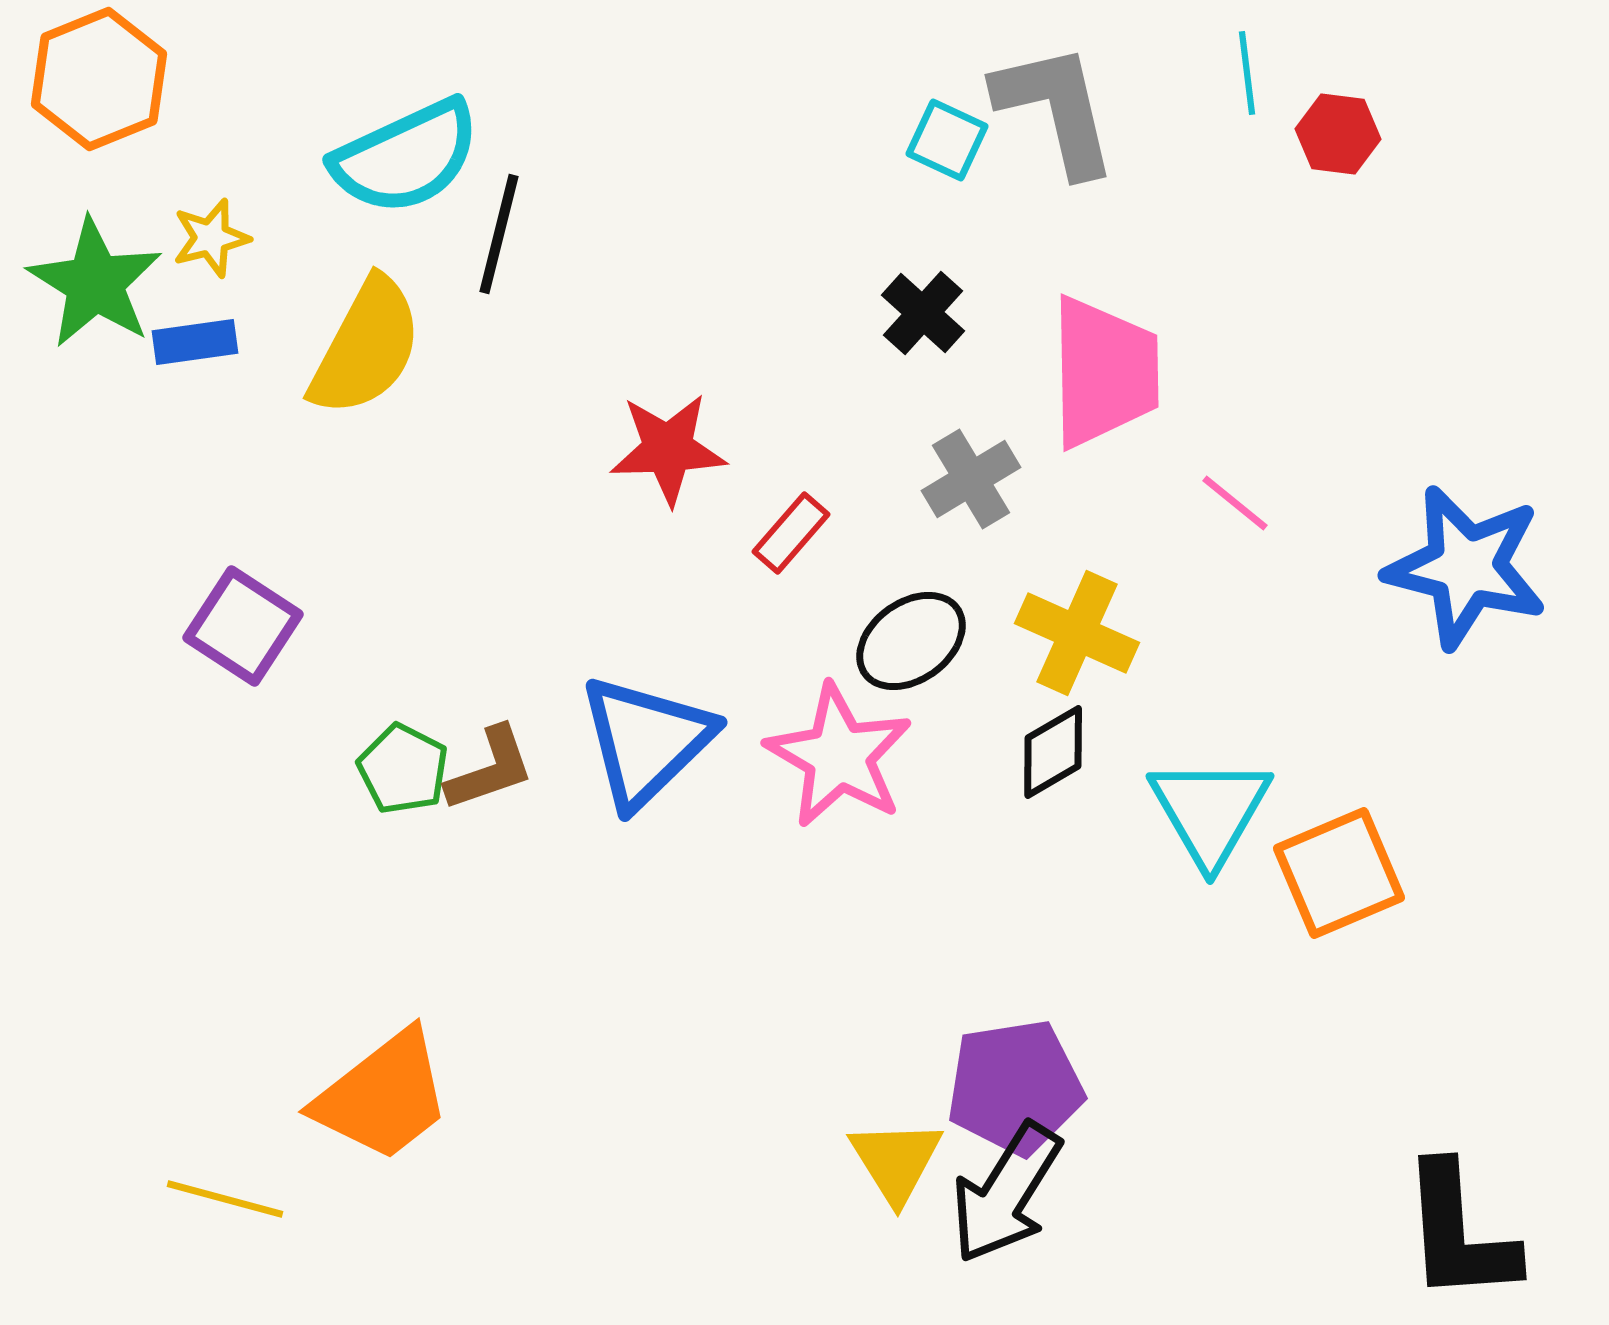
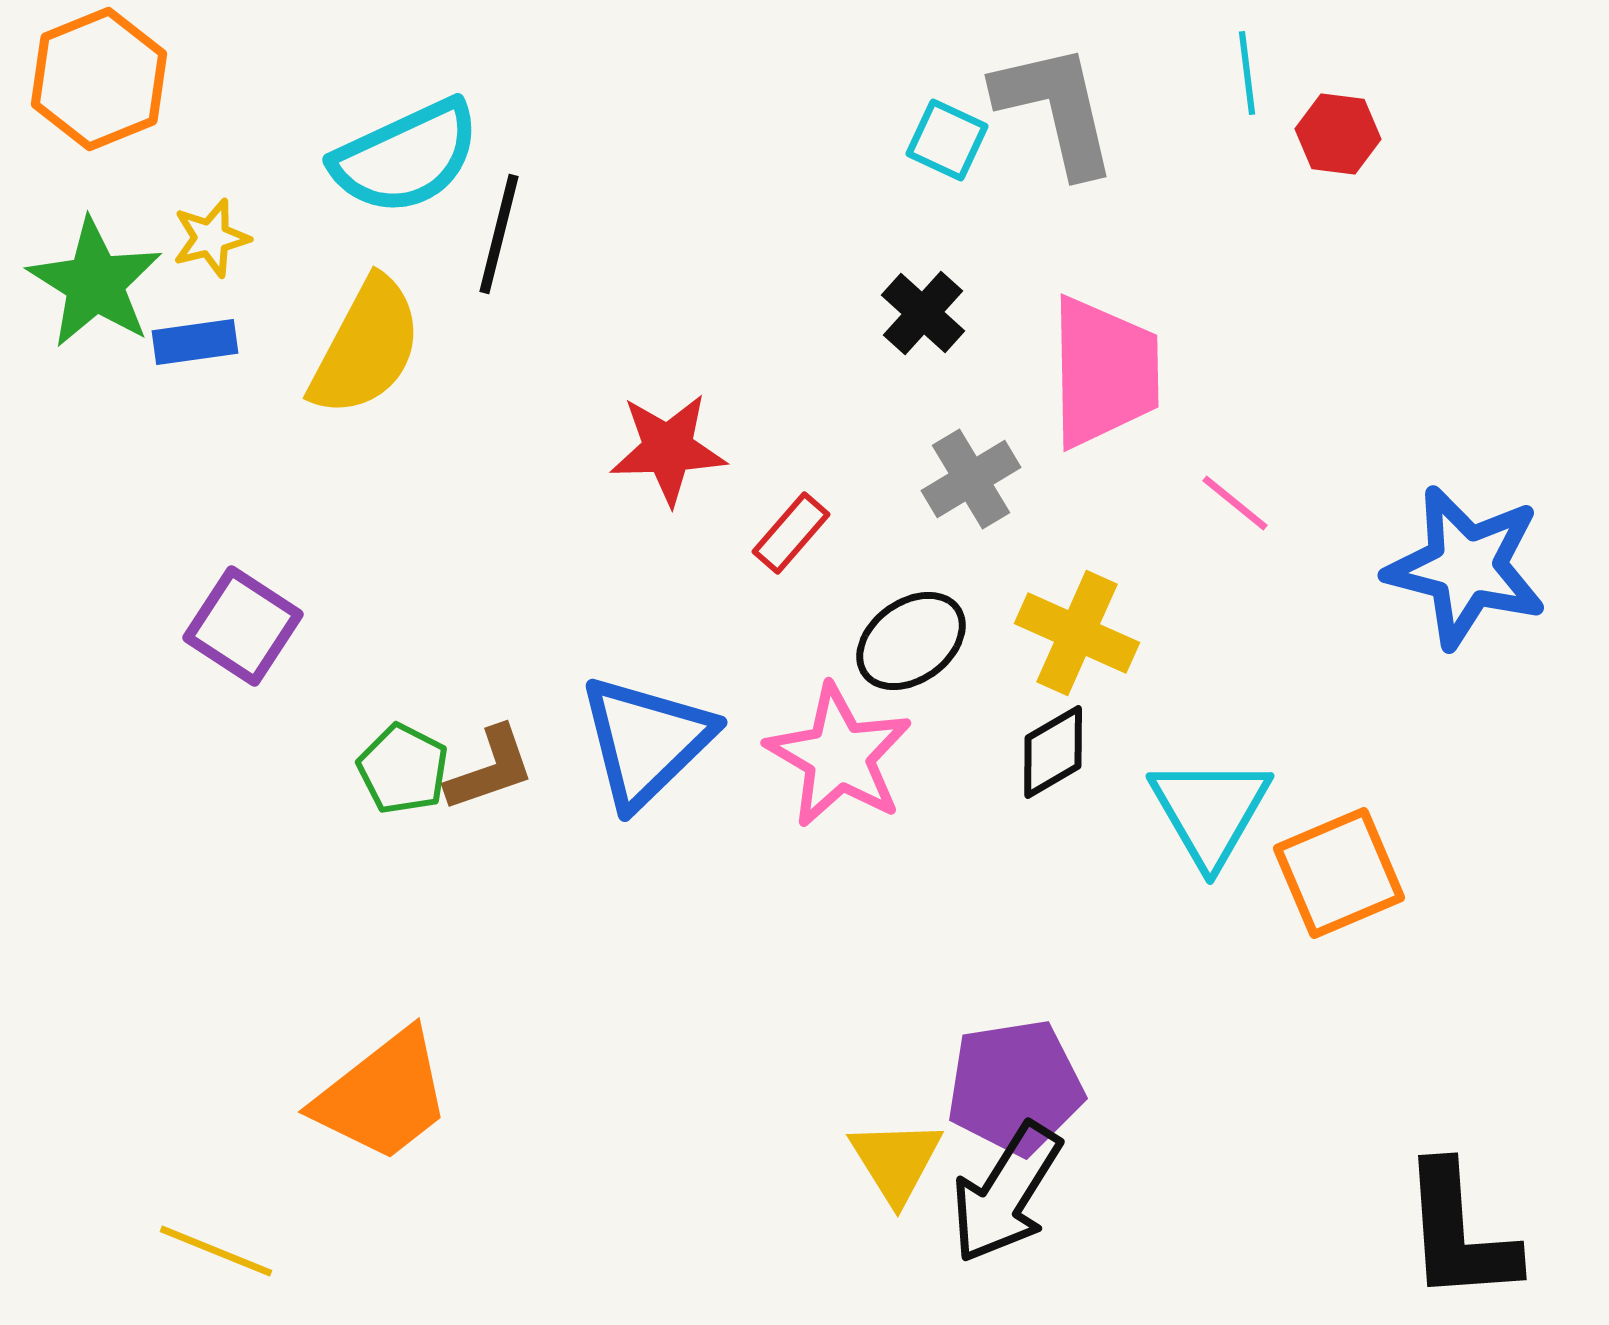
yellow line: moved 9 px left, 52 px down; rotated 7 degrees clockwise
